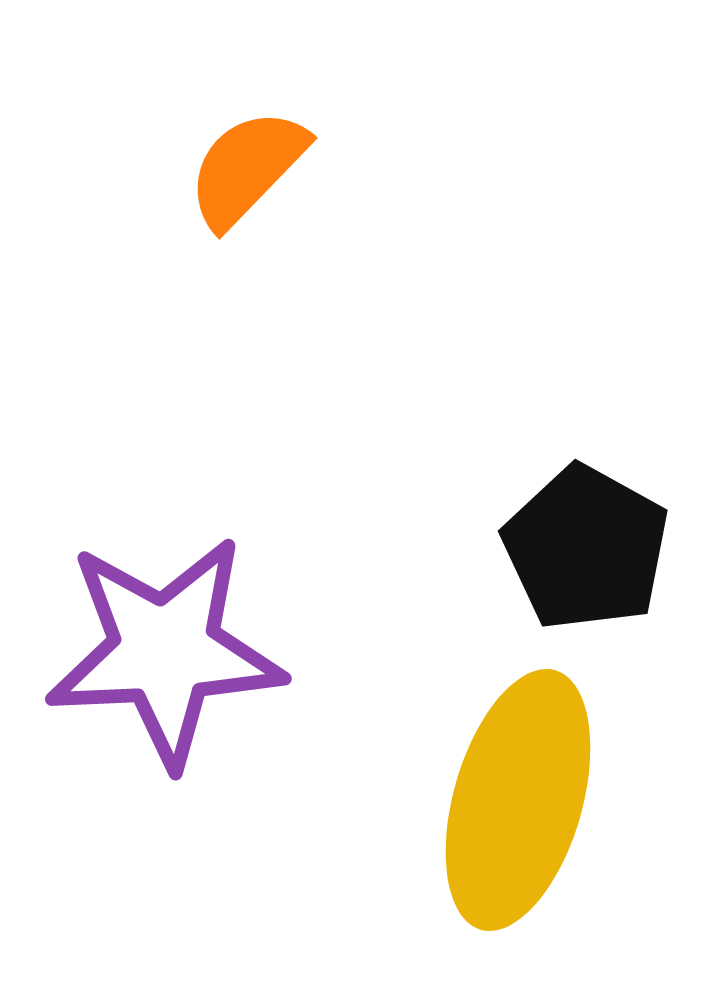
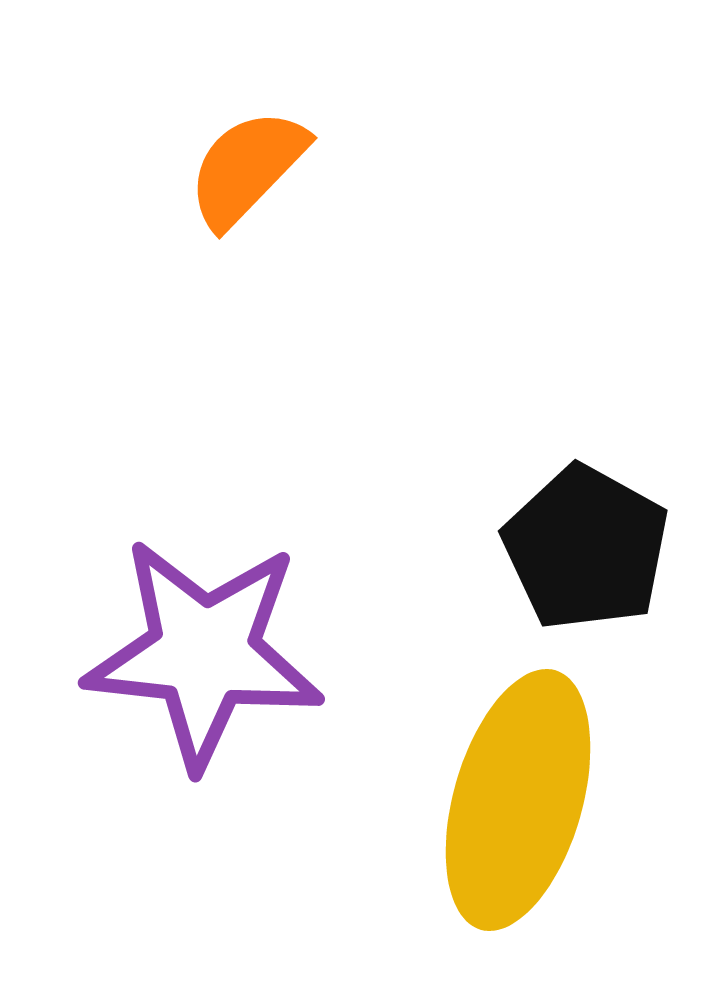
purple star: moved 39 px right, 2 px down; rotated 9 degrees clockwise
